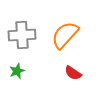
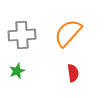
orange semicircle: moved 3 px right, 2 px up
red semicircle: rotated 132 degrees counterclockwise
